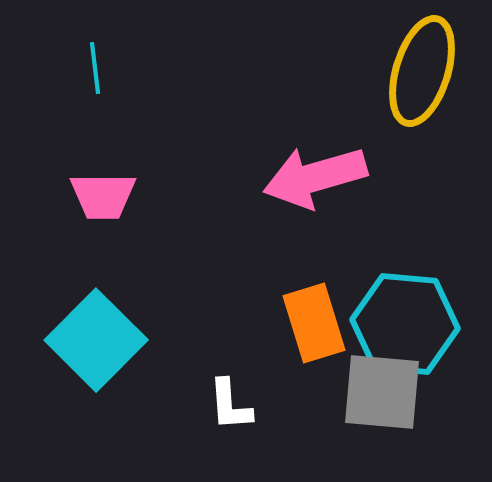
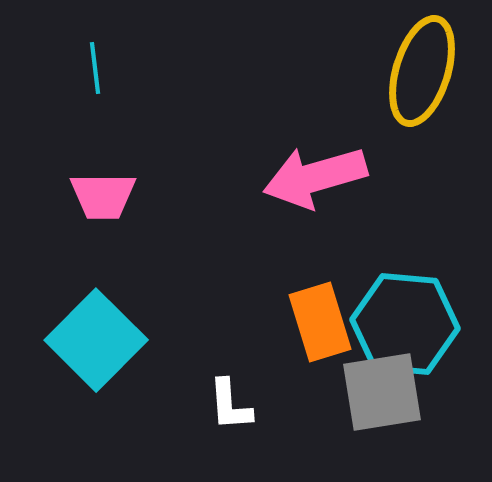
orange rectangle: moved 6 px right, 1 px up
gray square: rotated 14 degrees counterclockwise
